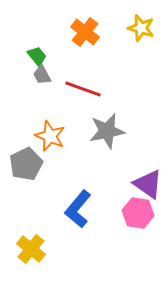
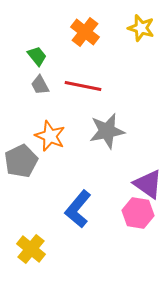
gray trapezoid: moved 2 px left, 10 px down
red line: moved 3 px up; rotated 9 degrees counterclockwise
gray pentagon: moved 5 px left, 3 px up
